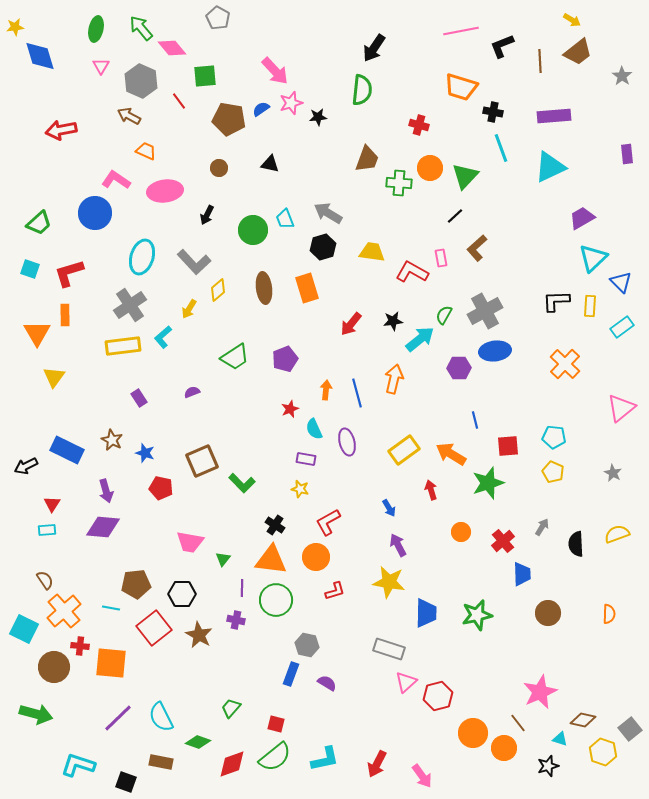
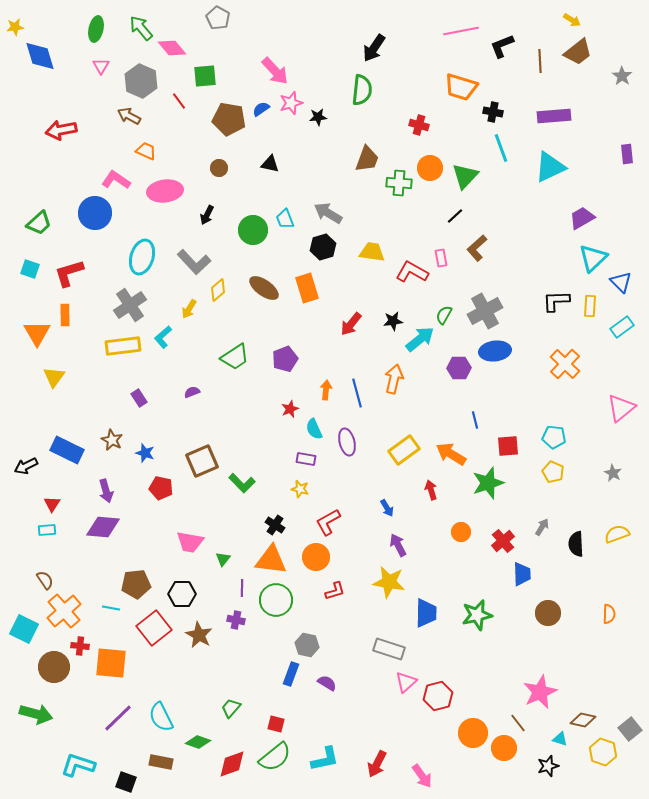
brown ellipse at (264, 288): rotated 48 degrees counterclockwise
blue arrow at (389, 508): moved 2 px left
